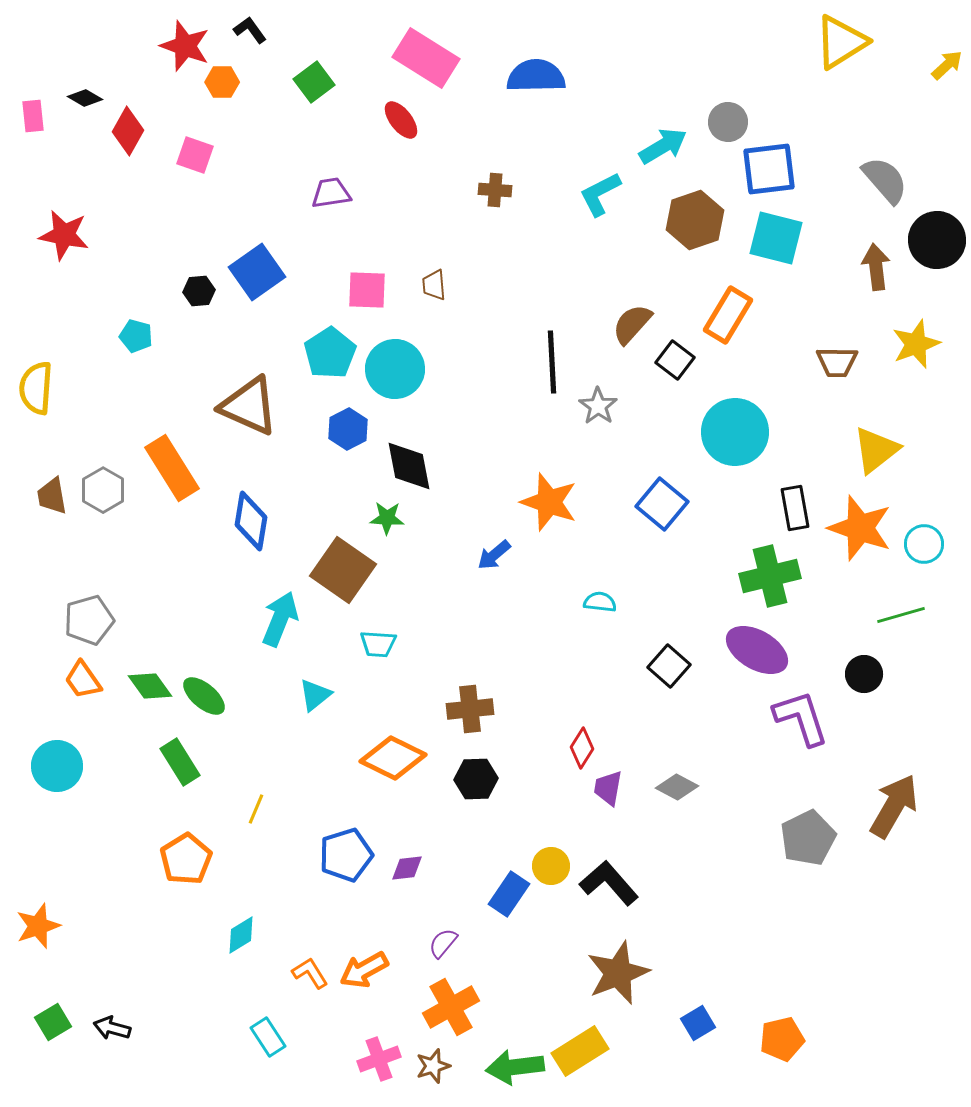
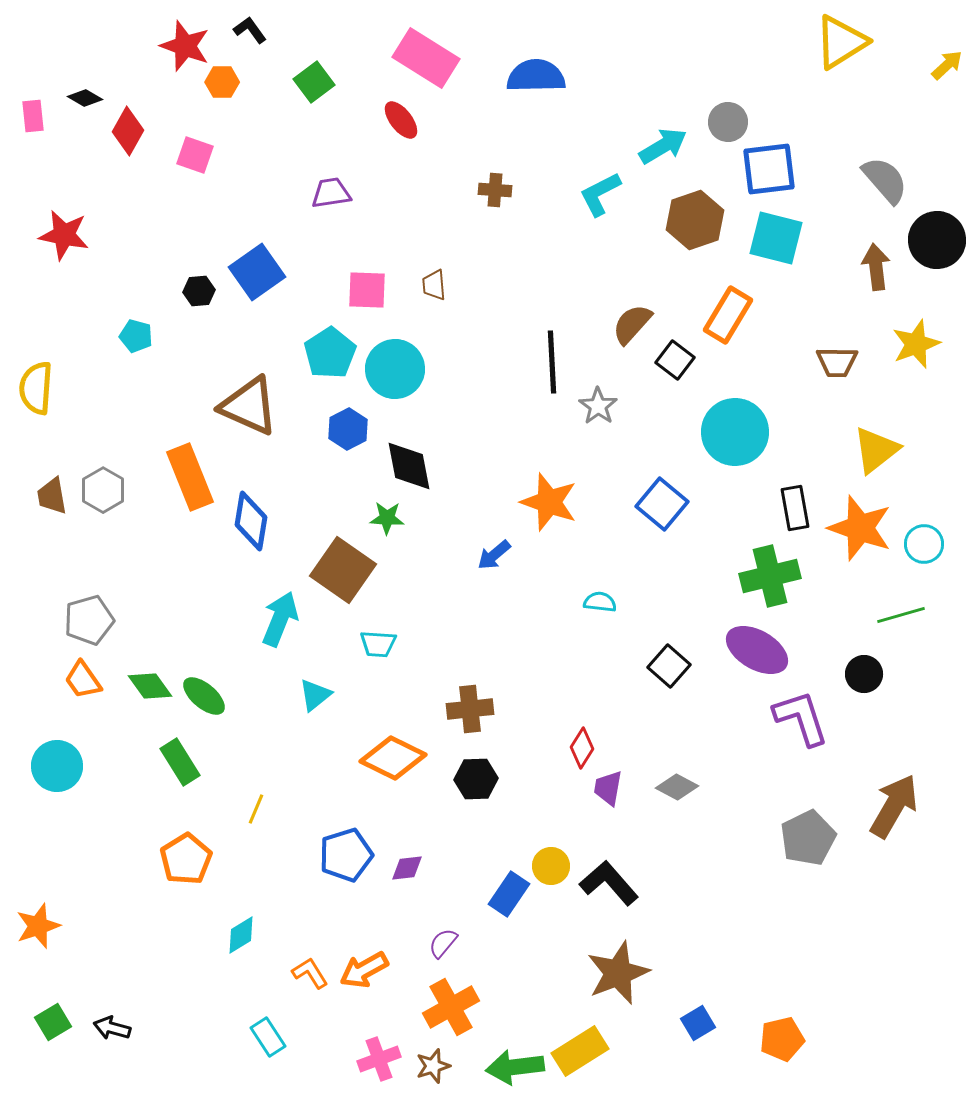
orange rectangle at (172, 468): moved 18 px right, 9 px down; rotated 10 degrees clockwise
